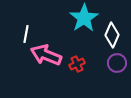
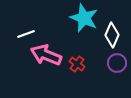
cyan star: rotated 16 degrees counterclockwise
white line: rotated 60 degrees clockwise
red cross: rotated 28 degrees counterclockwise
